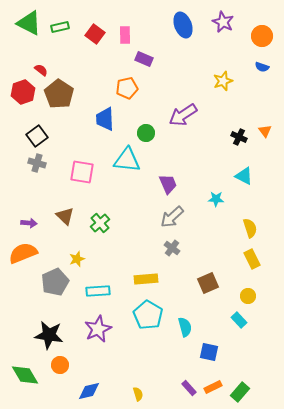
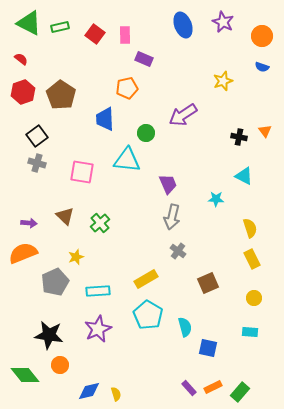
red semicircle at (41, 70): moved 20 px left, 11 px up
brown pentagon at (59, 94): moved 2 px right, 1 px down
black cross at (239, 137): rotated 14 degrees counterclockwise
gray arrow at (172, 217): rotated 35 degrees counterclockwise
gray cross at (172, 248): moved 6 px right, 3 px down
yellow star at (77, 259): moved 1 px left, 2 px up
yellow rectangle at (146, 279): rotated 25 degrees counterclockwise
yellow circle at (248, 296): moved 6 px right, 2 px down
cyan rectangle at (239, 320): moved 11 px right, 12 px down; rotated 42 degrees counterclockwise
blue square at (209, 352): moved 1 px left, 4 px up
green diamond at (25, 375): rotated 8 degrees counterclockwise
yellow semicircle at (138, 394): moved 22 px left
